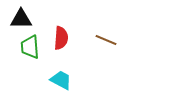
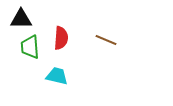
cyan trapezoid: moved 4 px left, 4 px up; rotated 15 degrees counterclockwise
